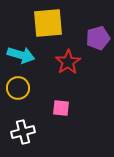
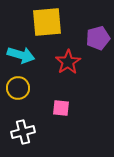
yellow square: moved 1 px left, 1 px up
